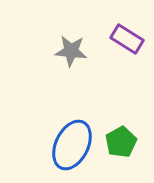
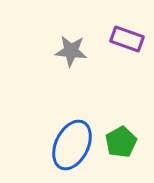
purple rectangle: rotated 12 degrees counterclockwise
